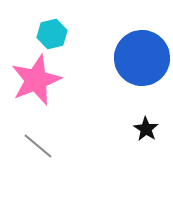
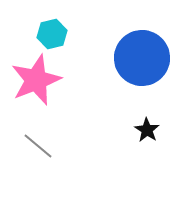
black star: moved 1 px right, 1 px down
